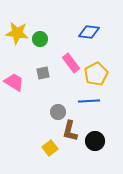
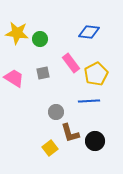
pink trapezoid: moved 4 px up
gray circle: moved 2 px left
brown L-shape: moved 2 px down; rotated 30 degrees counterclockwise
